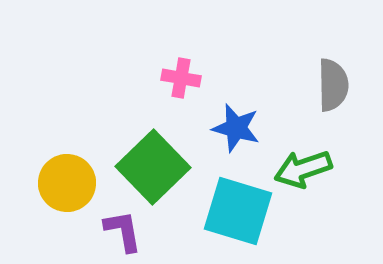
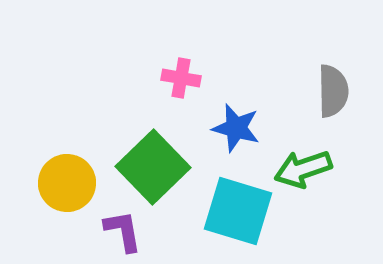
gray semicircle: moved 6 px down
